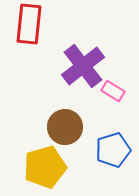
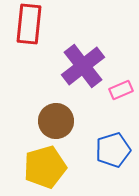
pink rectangle: moved 8 px right, 1 px up; rotated 55 degrees counterclockwise
brown circle: moved 9 px left, 6 px up
